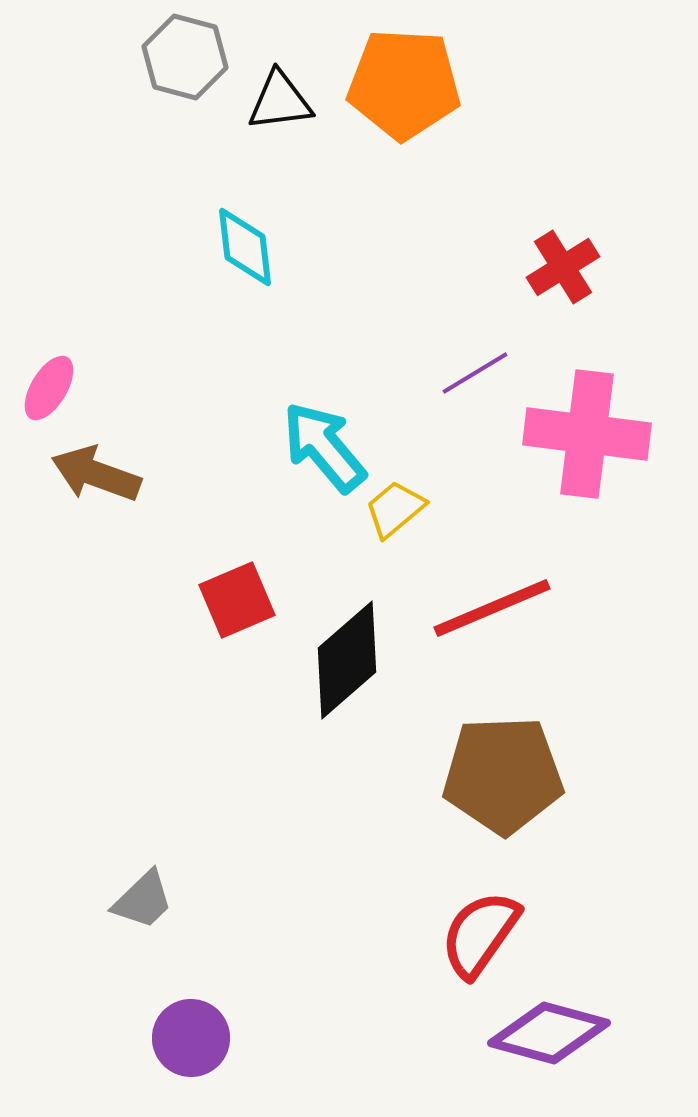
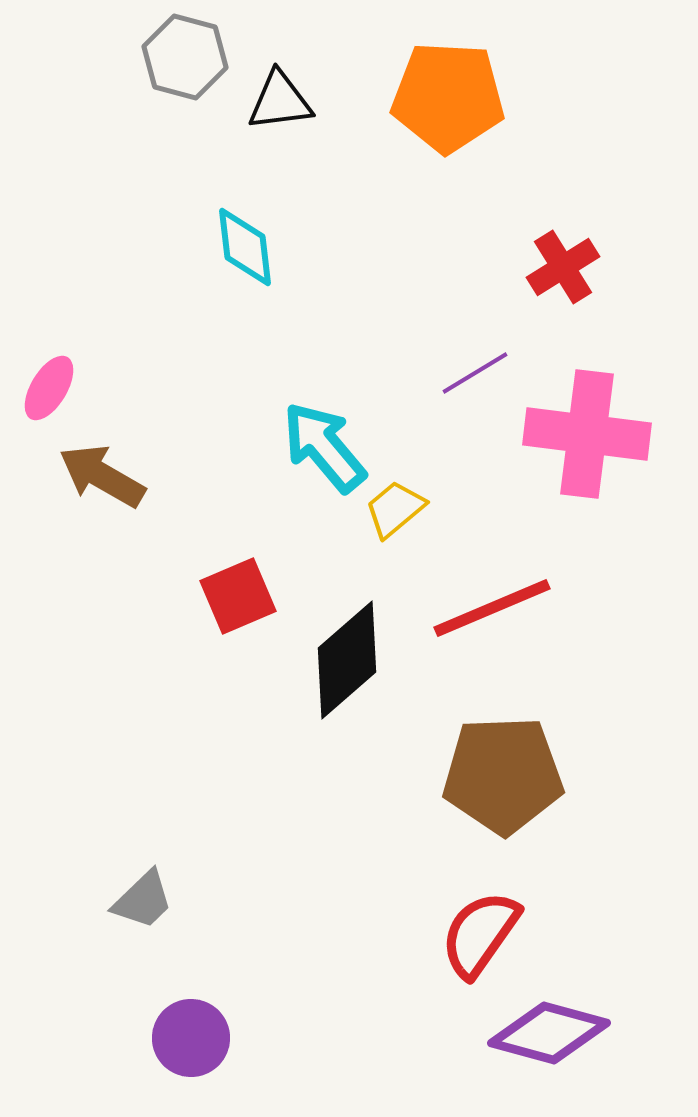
orange pentagon: moved 44 px right, 13 px down
brown arrow: moved 6 px right, 2 px down; rotated 10 degrees clockwise
red square: moved 1 px right, 4 px up
